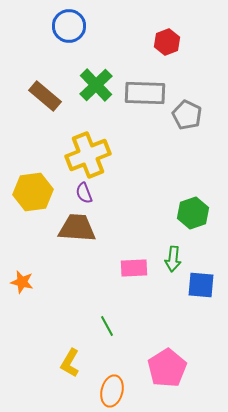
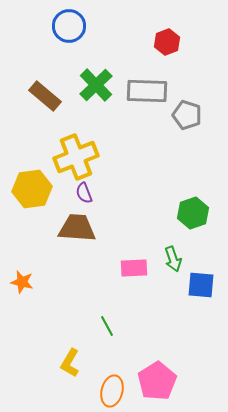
gray rectangle: moved 2 px right, 2 px up
gray pentagon: rotated 8 degrees counterclockwise
yellow cross: moved 12 px left, 2 px down
yellow hexagon: moved 1 px left, 3 px up
green arrow: rotated 25 degrees counterclockwise
pink pentagon: moved 10 px left, 13 px down
